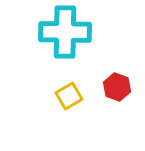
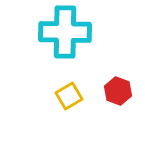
red hexagon: moved 1 px right, 4 px down
